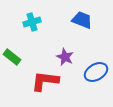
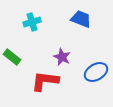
blue trapezoid: moved 1 px left, 1 px up
purple star: moved 3 px left
